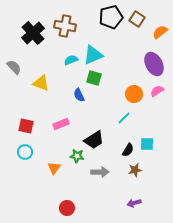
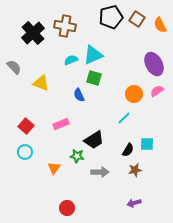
orange semicircle: moved 7 px up; rotated 77 degrees counterclockwise
red square: rotated 28 degrees clockwise
